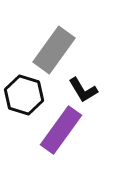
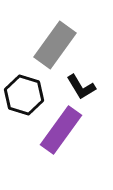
gray rectangle: moved 1 px right, 5 px up
black L-shape: moved 2 px left, 3 px up
